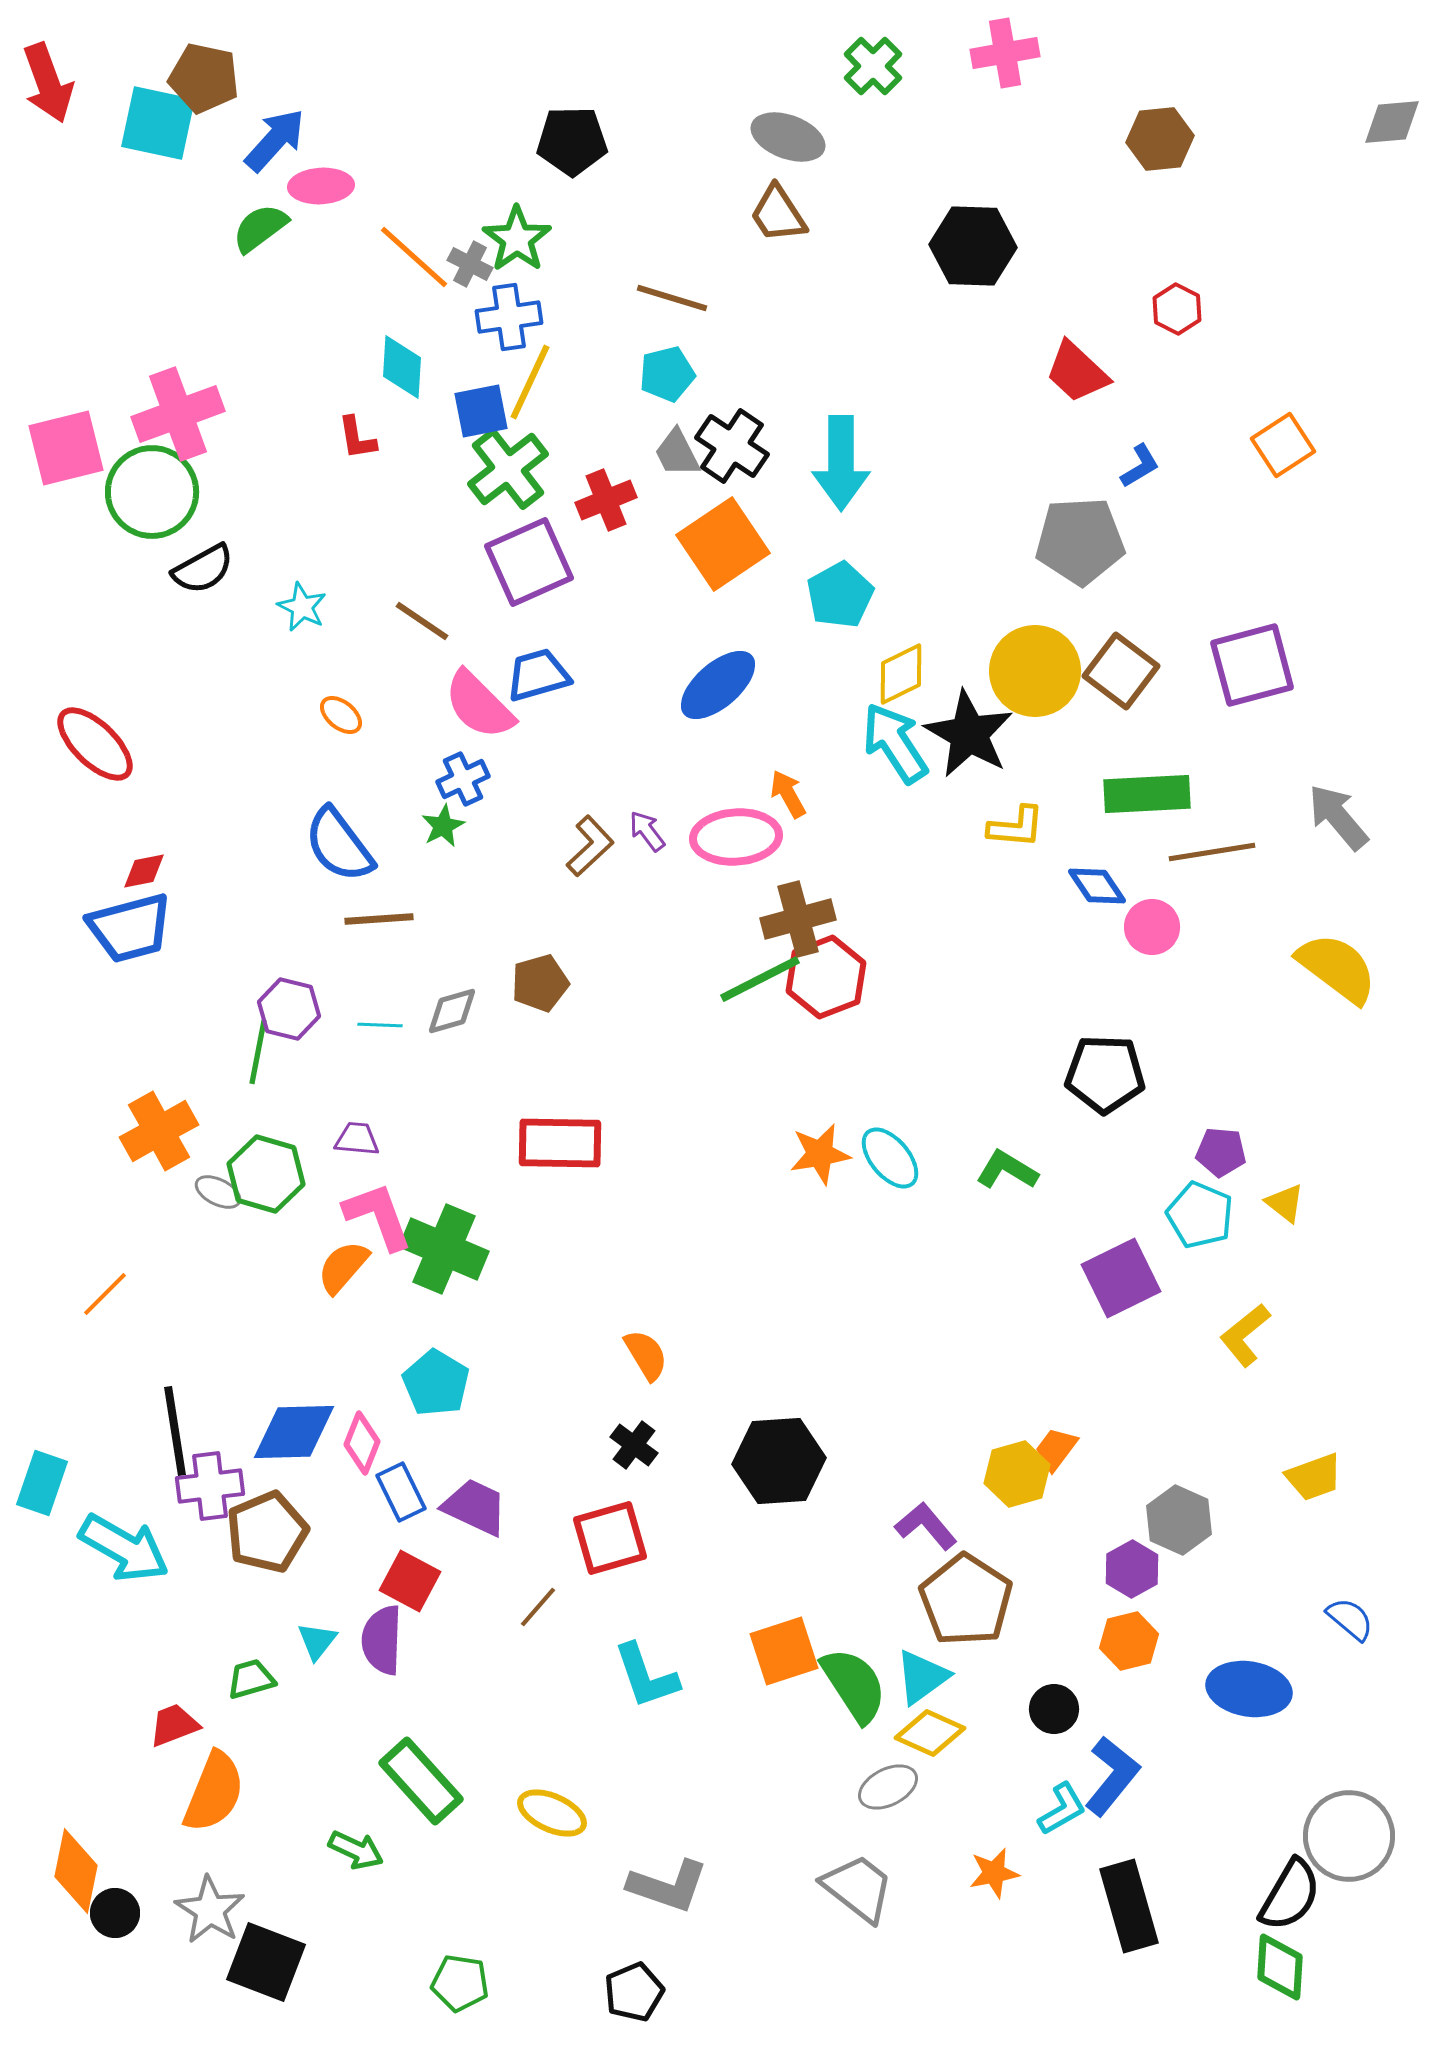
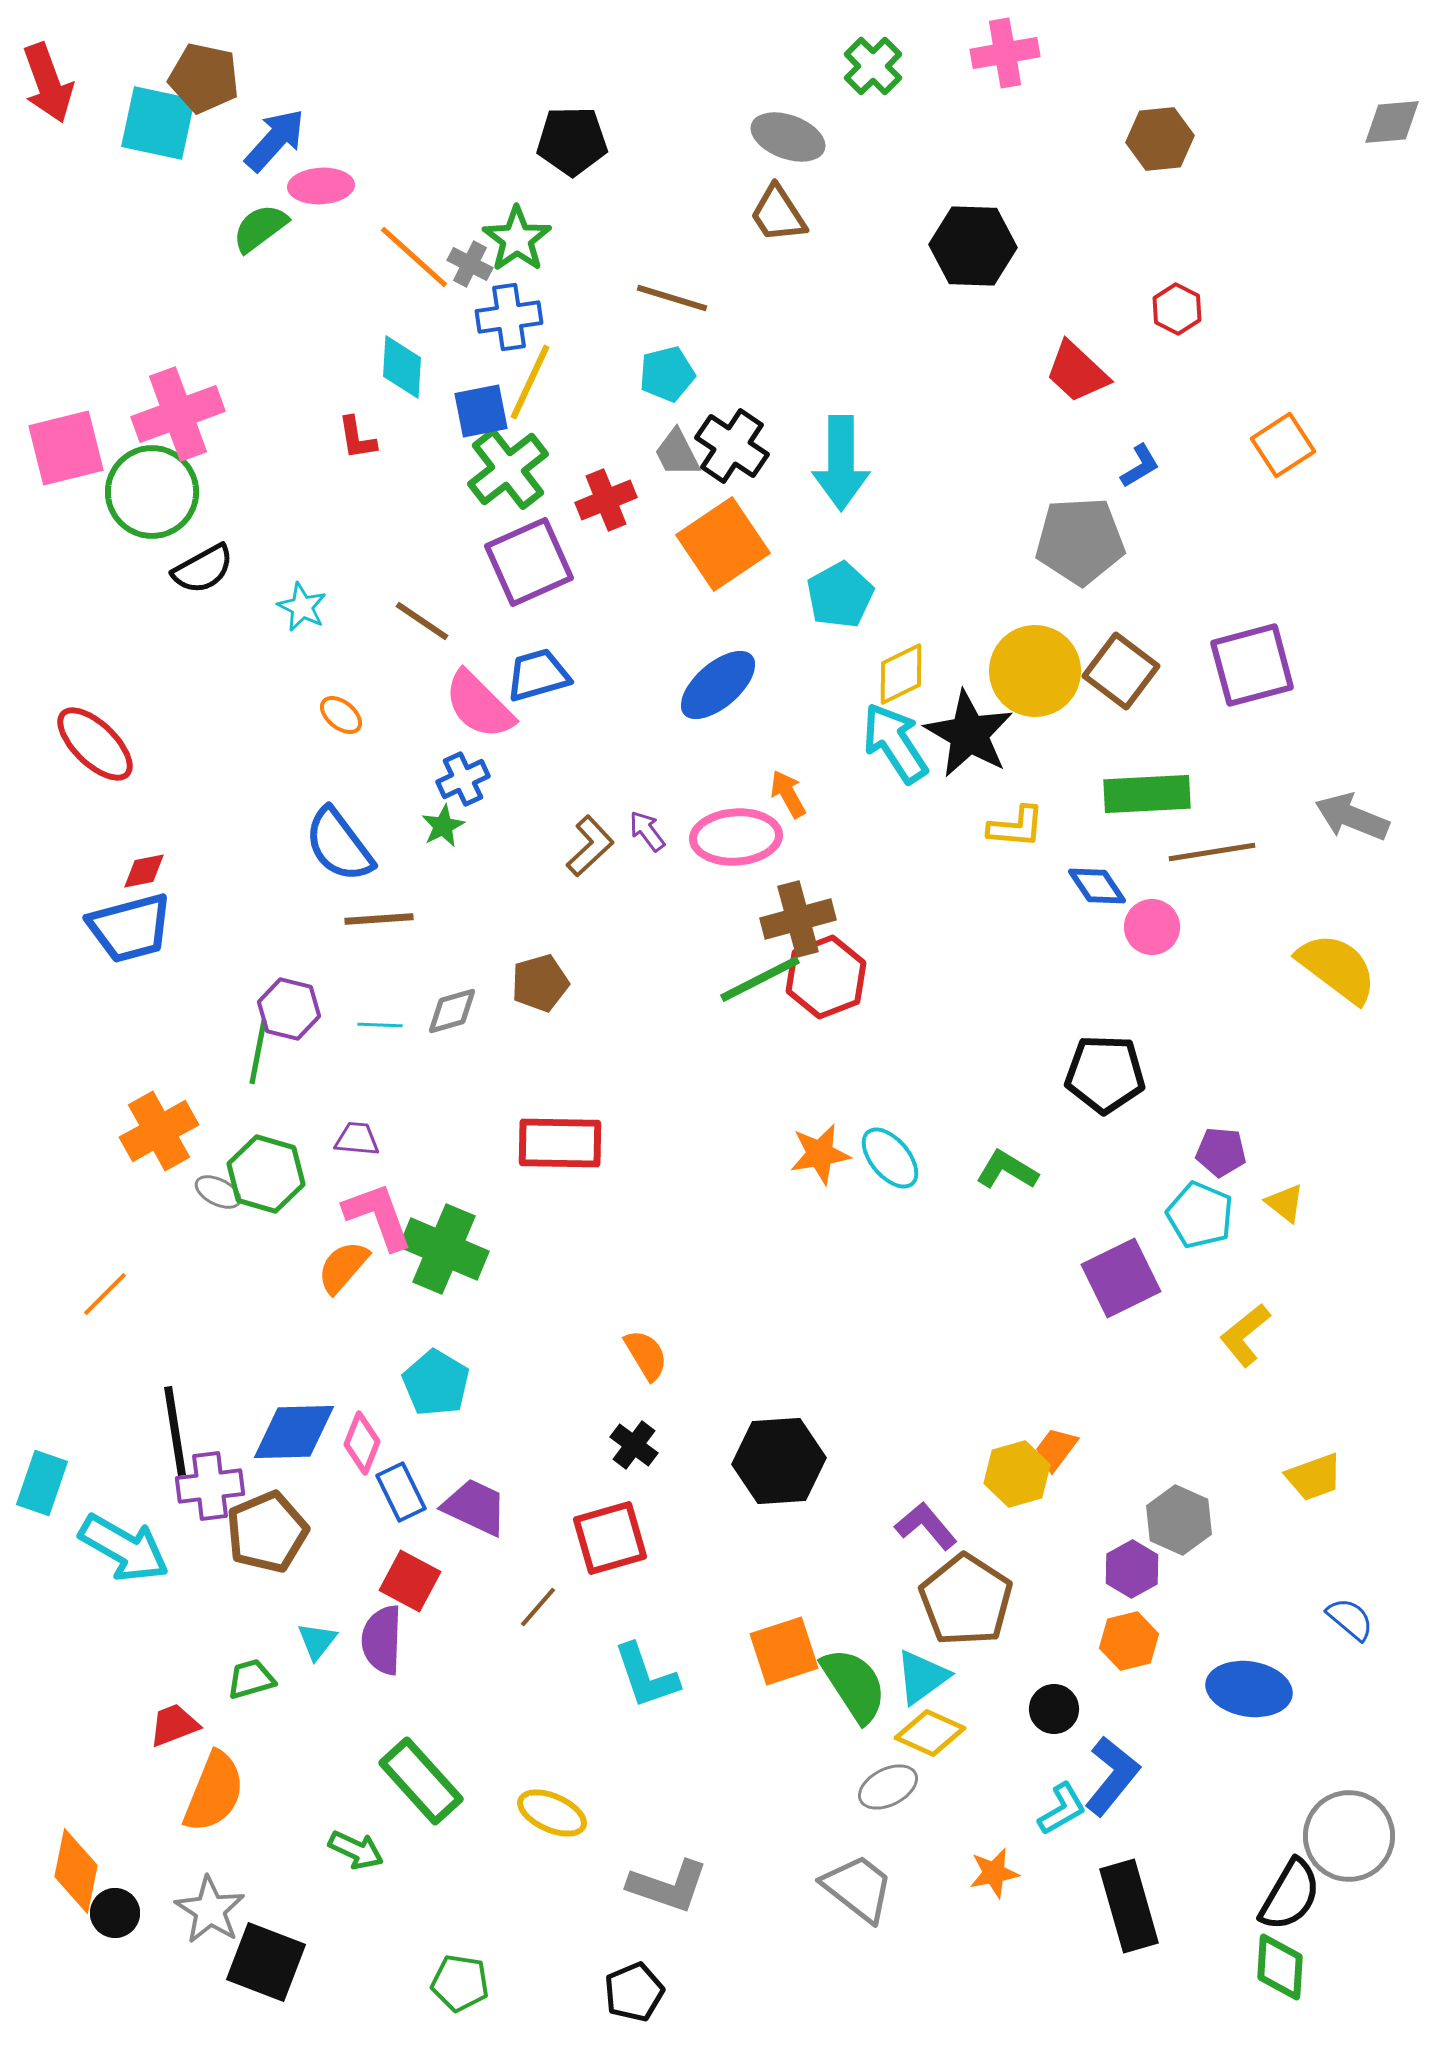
gray arrow at (1338, 817): moved 14 px right; rotated 28 degrees counterclockwise
